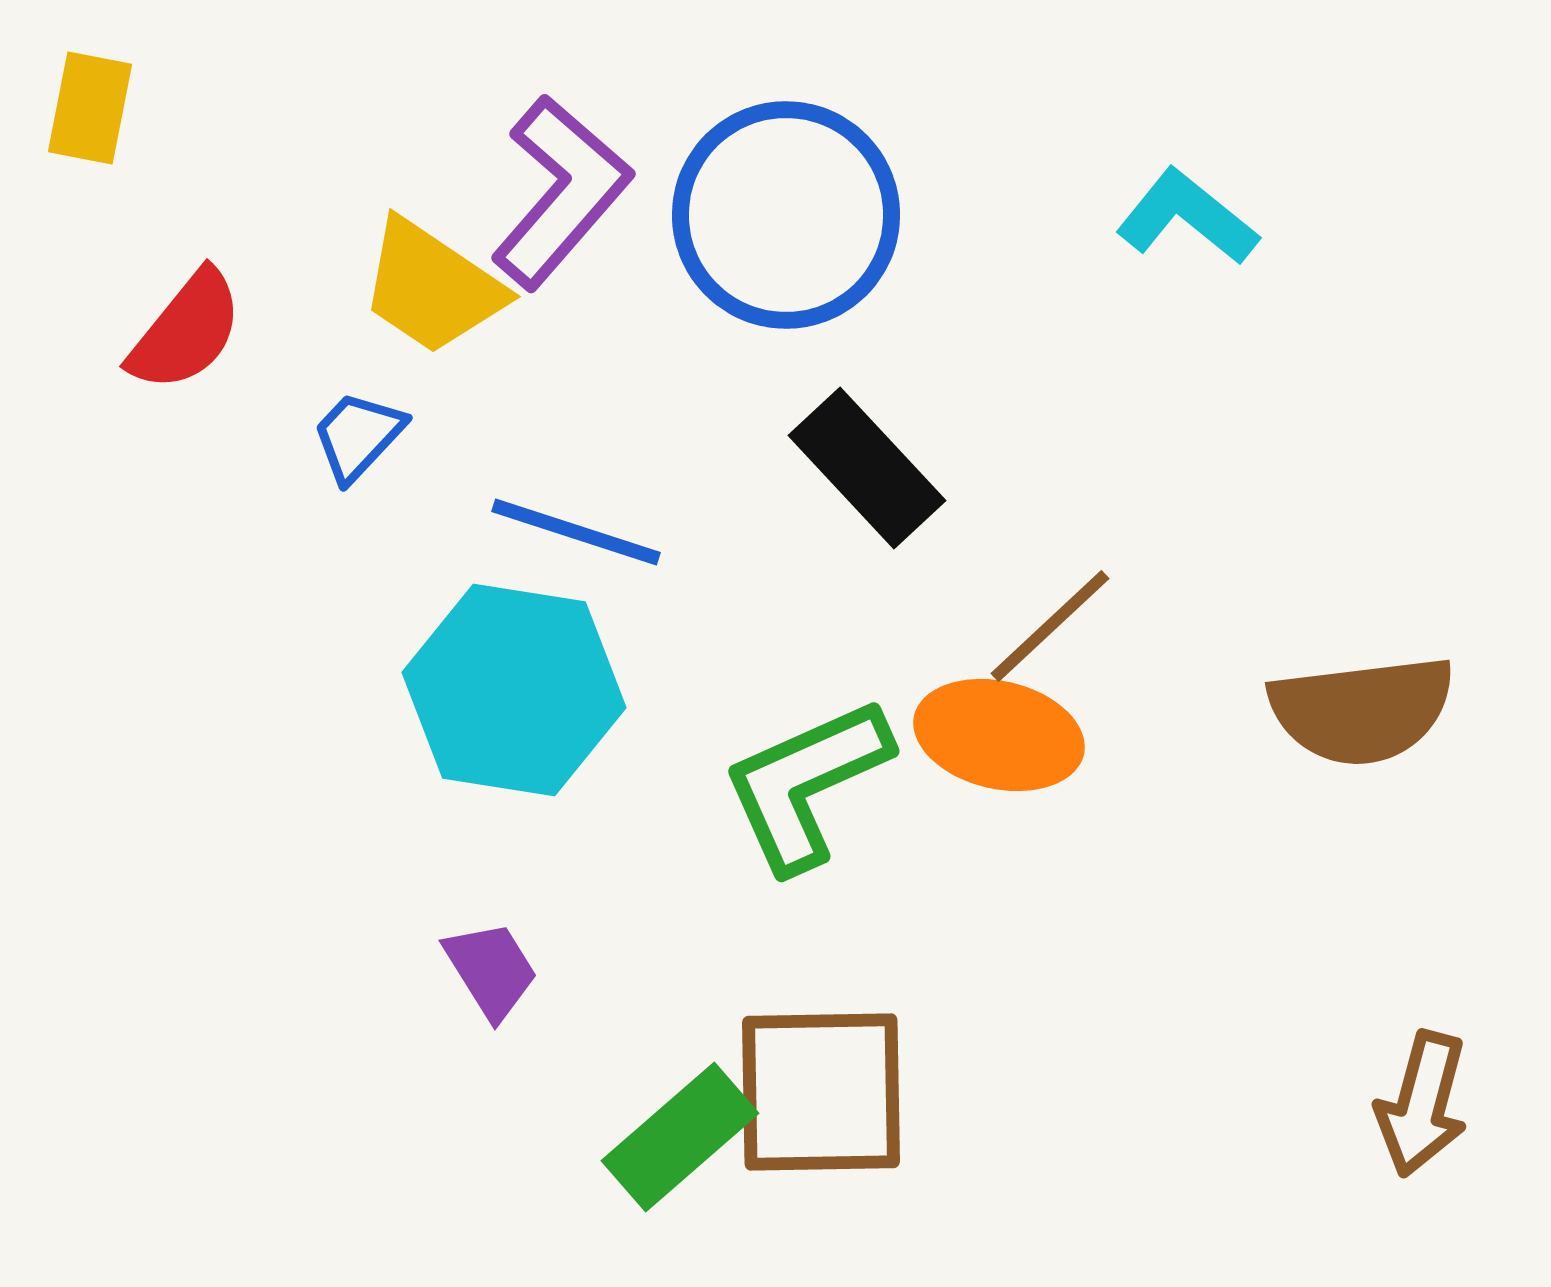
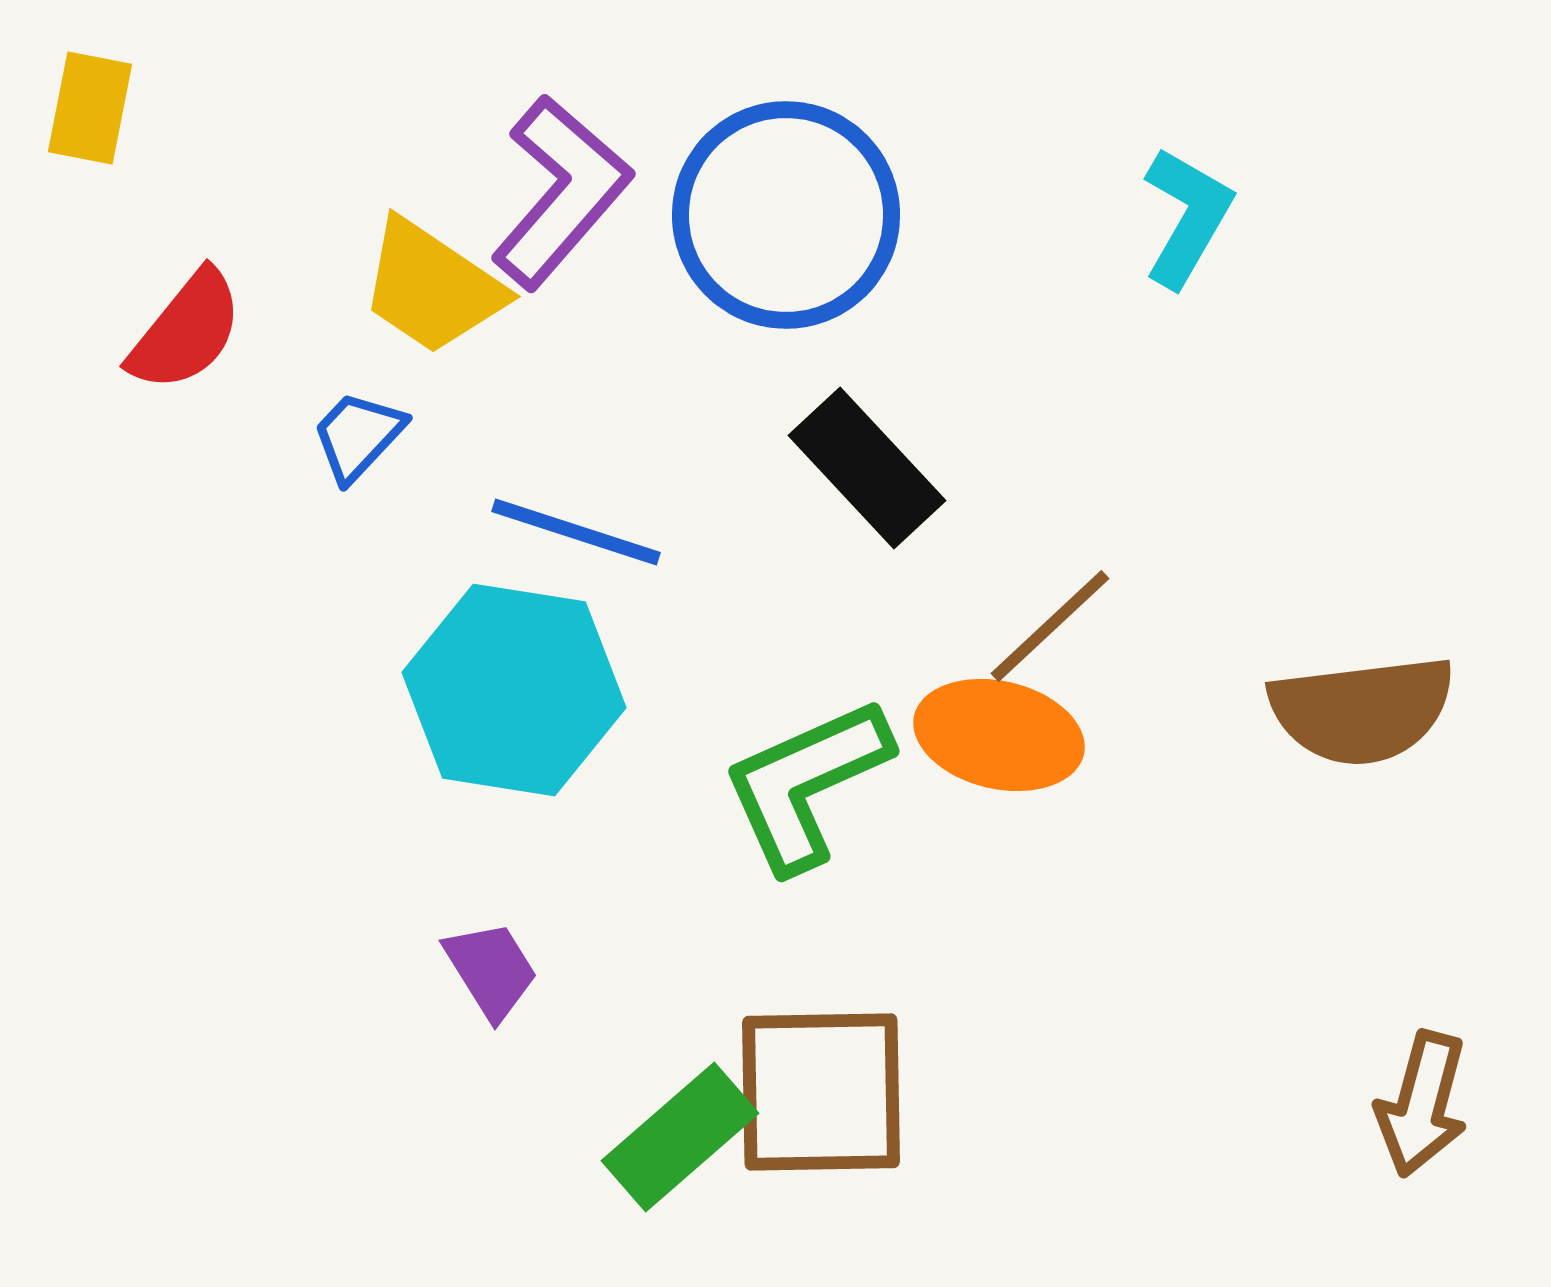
cyan L-shape: rotated 81 degrees clockwise
